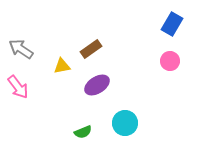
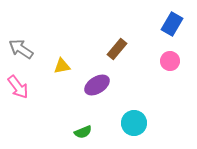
brown rectangle: moved 26 px right; rotated 15 degrees counterclockwise
cyan circle: moved 9 px right
